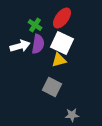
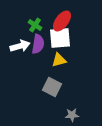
red ellipse: moved 3 px down
white square: moved 2 px left, 5 px up; rotated 30 degrees counterclockwise
